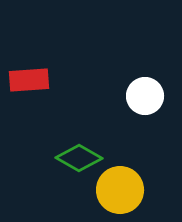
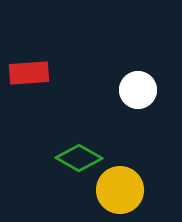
red rectangle: moved 7 px up
white circle: moved 7 px left, 6 px up
